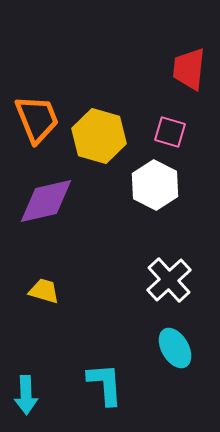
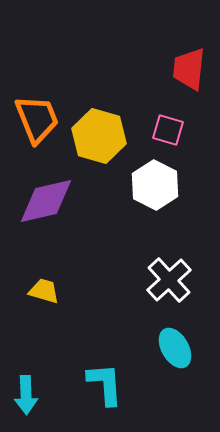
pink square: moved 2 px left, 2 px up
